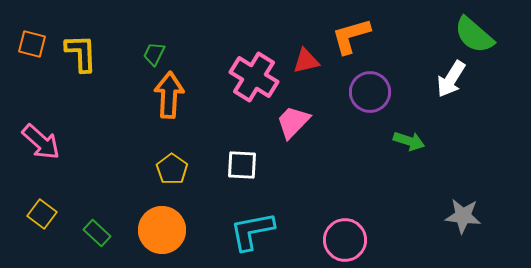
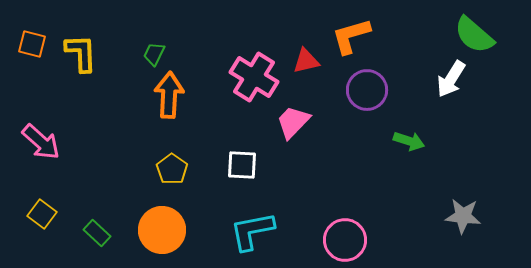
purple circle: moved 3 px left, 2 px up
